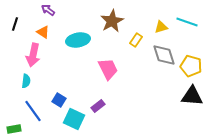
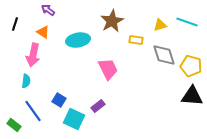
yellow triangle: moved 1 px left, 2 px up
yellow rectangle: rotated 64 degrees clockwise
green rectangle: moved 4 px up; rotated 48 degrees clockwise
